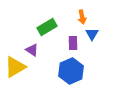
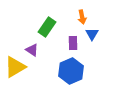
green rectangle: rotated 24 degrees counterclockwise
